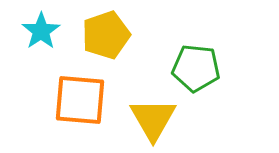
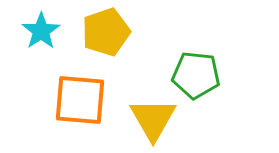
yellow pentagon: moved 3 px up
green pentagon: moved 7 px down
